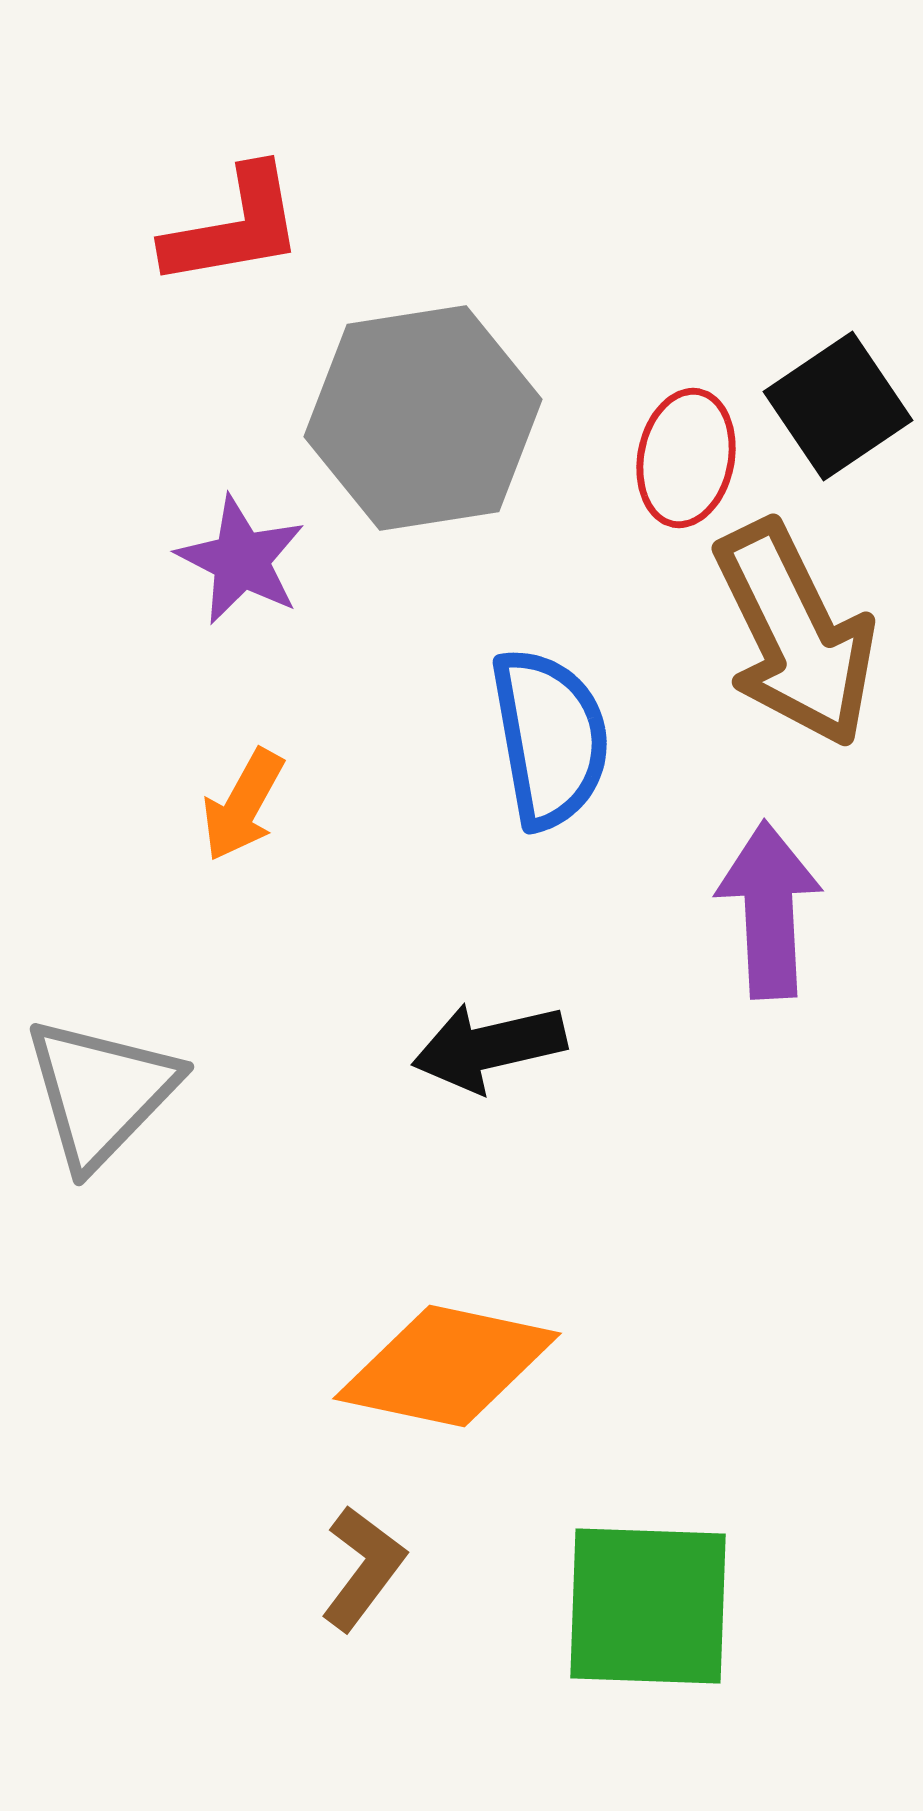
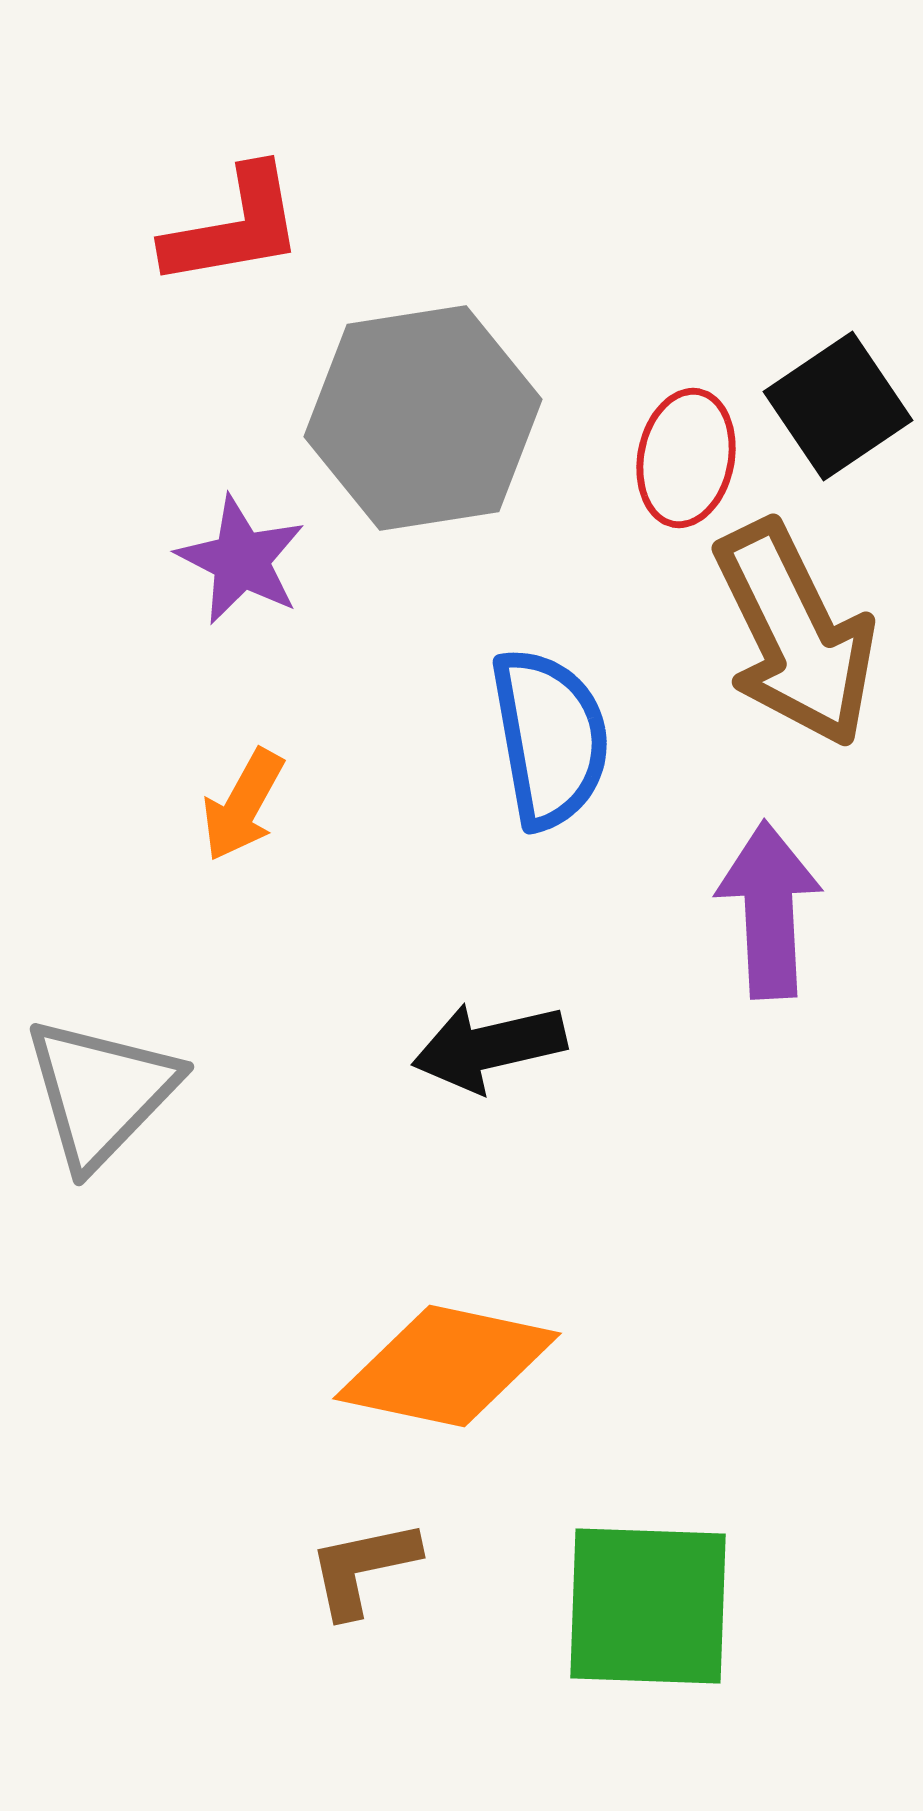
brown L-shape: rotated 139 degrees counterclockwise
